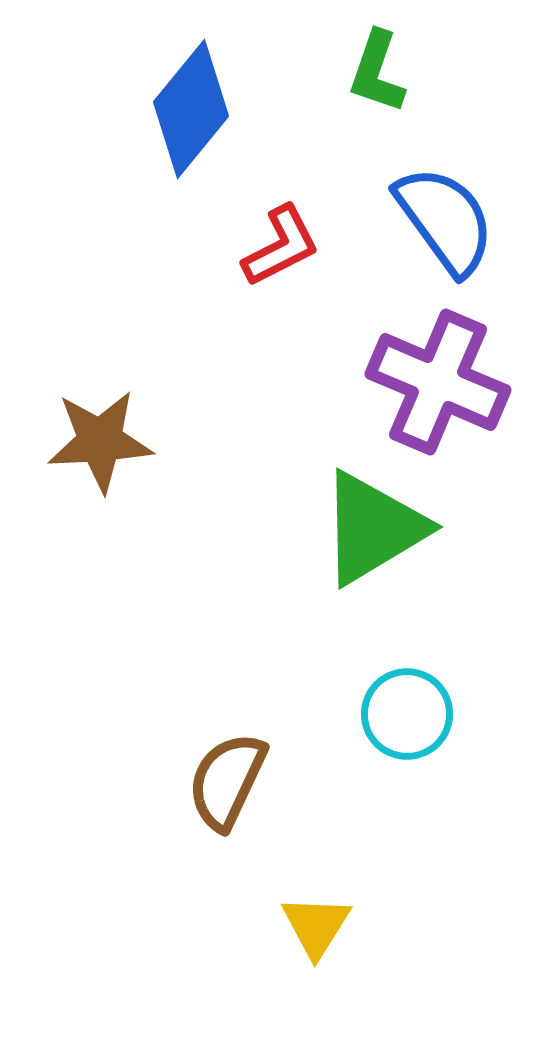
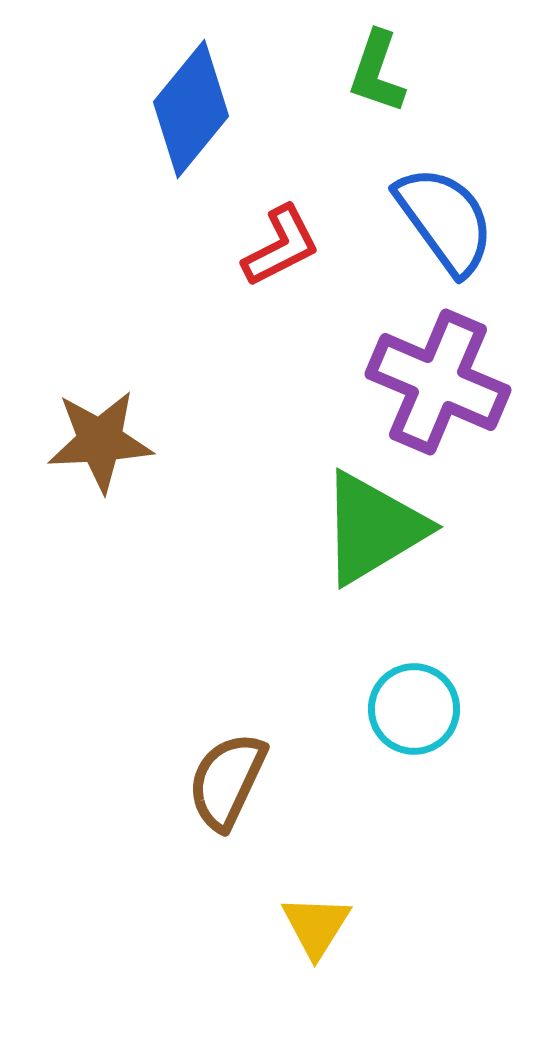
cyan circle: moved 7 px right, 5 px up
